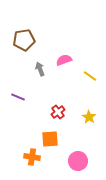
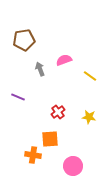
yellow star: rotated 24 degrees counterclockwise
orange cross: moved 1 px right, 2 px up
pink circle: moved 5 px left, 5 px down
